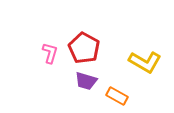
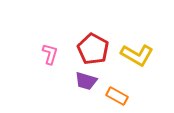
red pentagon: moved 9 px right, 1 px down
pink L-shape: moved 1 px down
yellow L-shape: moved 8 px left, 7 px up
